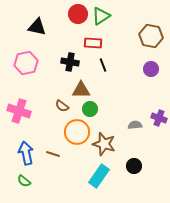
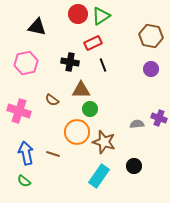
red rectangle: rotated 30 degrees counterclockwise
brown semicircle: moved 10 px left, 6 px up
gray semicircle: moved 2 px right, 1 px up
brown star: moved 2 px up
